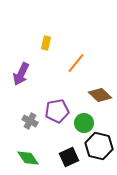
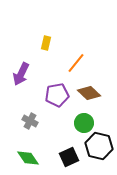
brown diamond: moved 11 px left, 2 px up
purple pentagon: moved 16 px up
